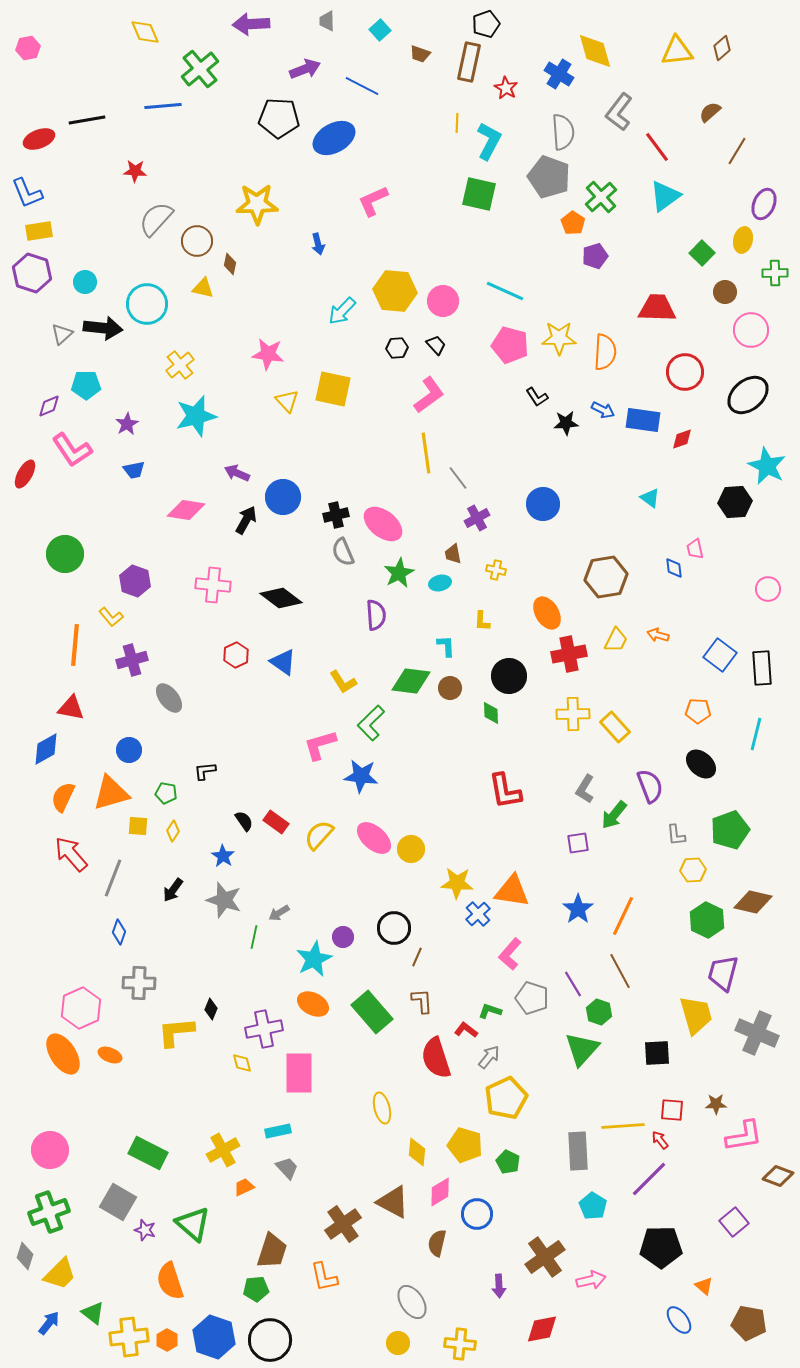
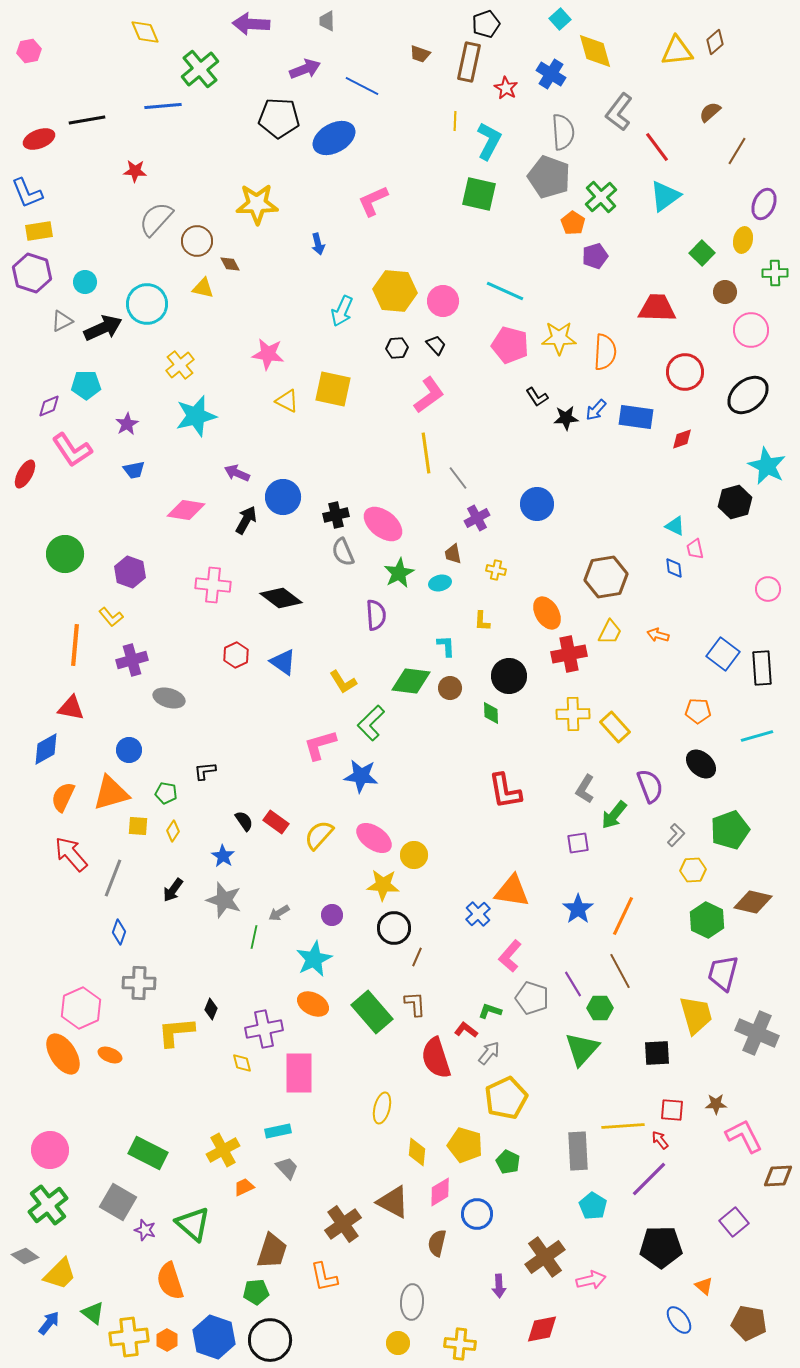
purple arrow at (251, 24): rotated 6 degrees clockwise
cyan square at (380, 30): moved 180 px right, 11 px up
pink hexagon at (28, 48): moved 1 px right, 3 px down
brown diamond at (722, 48): moved 7 px left, 6 px up
blue cross at (559, 74): moved 8 px left
yellow line at (457, 123): moved 2 px left, 2 px up
brown diamond at (230, 264): rotated 40 degrees counterclockwise
cyan arrow at (342, 311): rotated 20 degrees counterclockwise
black arrow at (103, 328): rotated 30 degrees counterclockwise
gray triangle at (62, 334): moved 13 px up; rotated 15 degrees clockwise
yellow triangle at (287, 401): rotated 20 degrees counterclockwise
blue arrow at (603, 410): moved 7 px left; rotated 105 degrees clockwise
blue rectangle at (643, 420): moved 7 px left, 3 px up
black star at (566, 423): moved 5 px up
cyan triangle at (650, 498): moved 25 px right, 28 px down; rotated 10 degrees counterclockwise
black hexagon at (735, 502): rotated 12 degrees counterclockwise
blue circle at (543, 504): moved 6 px left
purple hexagon at (135, 581): moved 5 px left, 9 px up
yellow trapezoid at (616, 640): moved 6 px left, 8 px up
blue square at (720, 655): moved 3 px right, 1 px up
gray ellipse at (169, 698): rotated 36 degrees counterclockwise
cyan line at (756, 734): moved 1 px right, 2 px down; rotated 60 degrees clockwise
gray L-shape at (676, 835): rotated 130 degrees counterclockwise
pink ellipse at (374, 838): rotated 6 degrees counterclockwise
yellow circle at (411, 849): moved 3 px right, 6 px down
yellow star at (457, 883): moved 74 px left, 2 px down
purple circle at (343, 937): moved 11 px left, 22 px up
pink L-shape at (510, 954): moved 2 px down
brown L-shape at (422, 1001): moved 7 px left, 3 px down
green hexagon at (599, 1012): moved 1 px right, 4 px up; rotated 20 degrees counterclockwise
gray arrow at (489, 1057): moved 4 px up
yellow ellipse at (382, 1108): rotated 28 degrees clockwise
pink L-shape at (744, 1136): rotated 108 degrees counterclockwise
brown diamond at (778, 1176): rotated 24 degrees counterclockwise
green cross at (49, 1212): moved 1 px left, 7 px up; rotated 18 degrees counterclockwise
gray diamond at (25, 1256): rotated 72 degrees counterclockwise
green pentagon at (256, 1289): moved 3 px down
gray ellipse at (412, 1302): rotated 36 degrees clockwise
